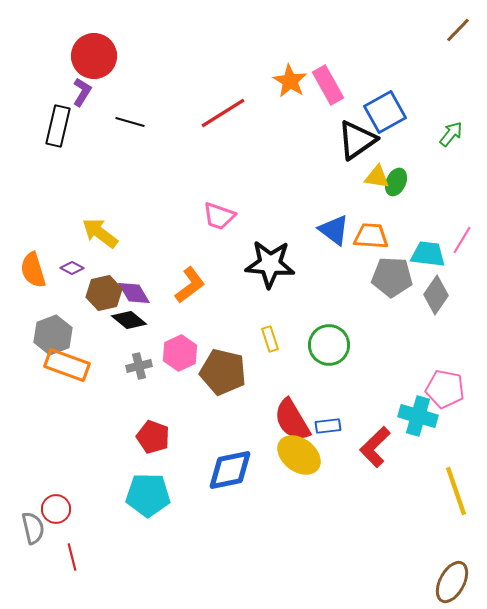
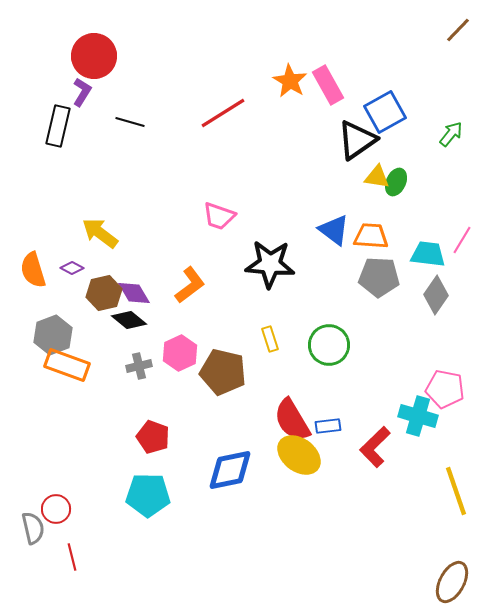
gray pentagon at (392, 277): moved 13 px left
